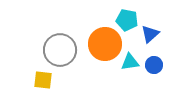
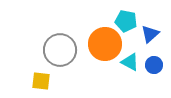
cyan pentagon: moved 1 px left, 1 px down
cyan triangle: rotated 36 degrees clockwise
yellow square: moved 2 px left, 1 px down
